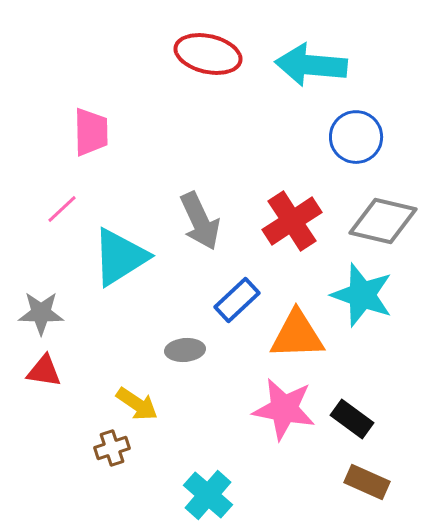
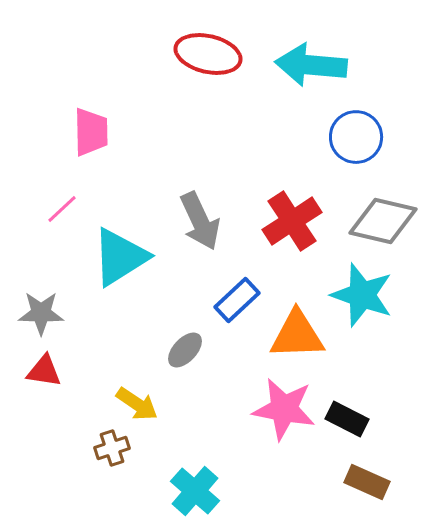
gray ellipse: rotated 42 degrees counterclockwise
black rectangle: moved 5 px left; rotated 9 degrees counterclockwise
cyan cross: moved 13 px left, 4 px up
